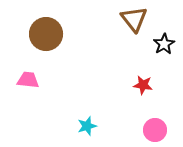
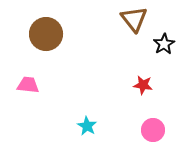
pink trapezoid: moved 5 px down
cyan star: rotated 24 degrees counterclockwise
pink circle: moved 2 px left
